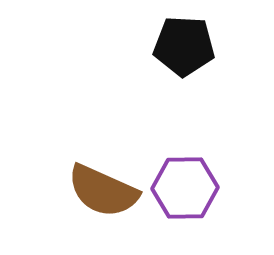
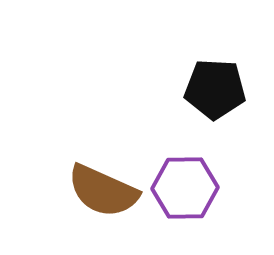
black pentagon: moved 31 px right, 43 px down
